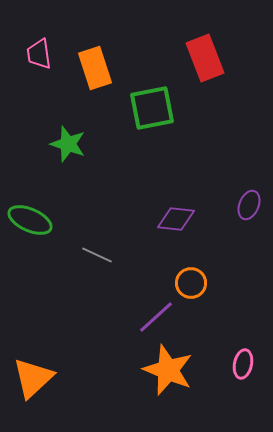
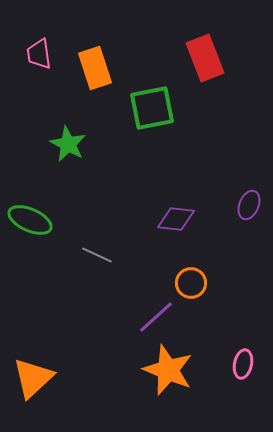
green star: rotated 9 degrees clockwise
